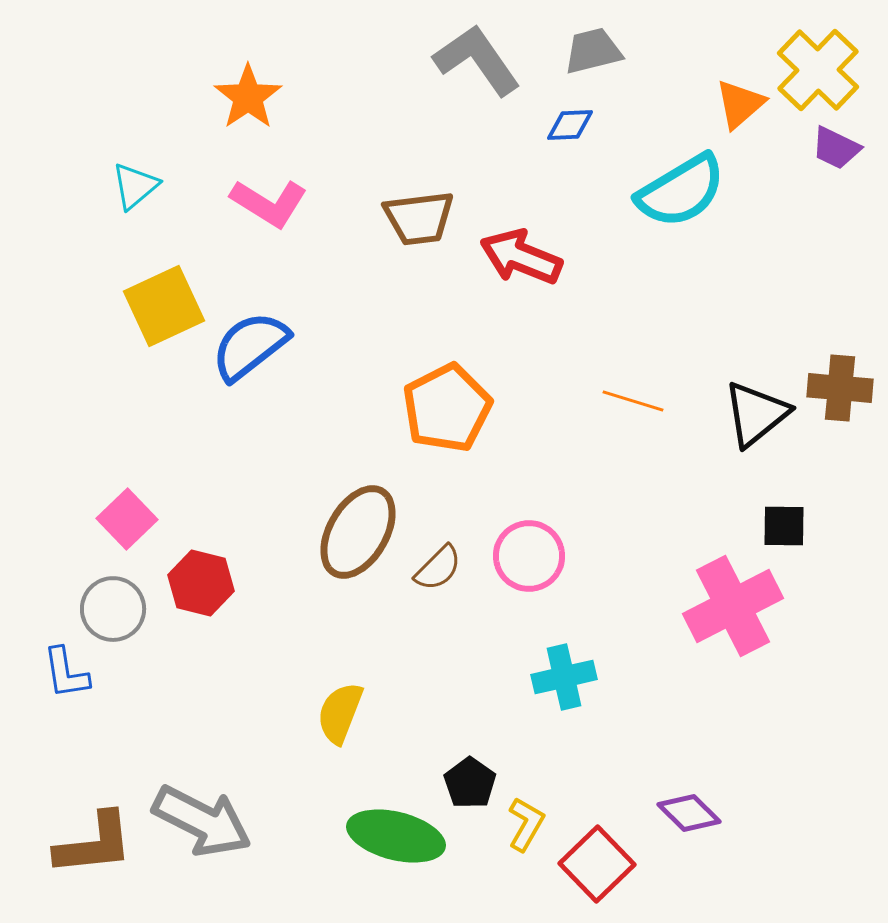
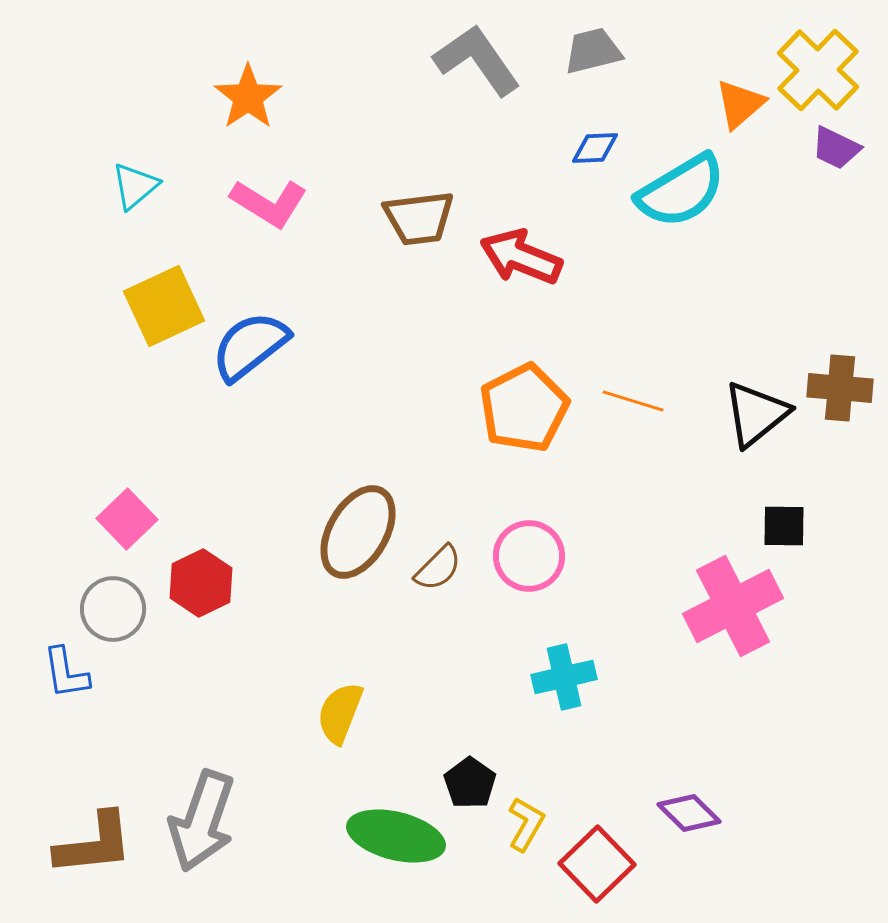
blue diamond: moved 25 px right, 23 px down
orange pentagon: moved 77 px right
red hexagon: rotated 20 degrees clockwise
gray arrow: rotated 82 degrees clockwise
